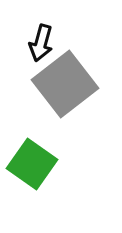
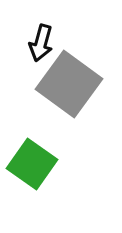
gray square: moved 4 px right; rotated 16 degrees counterclockwise
